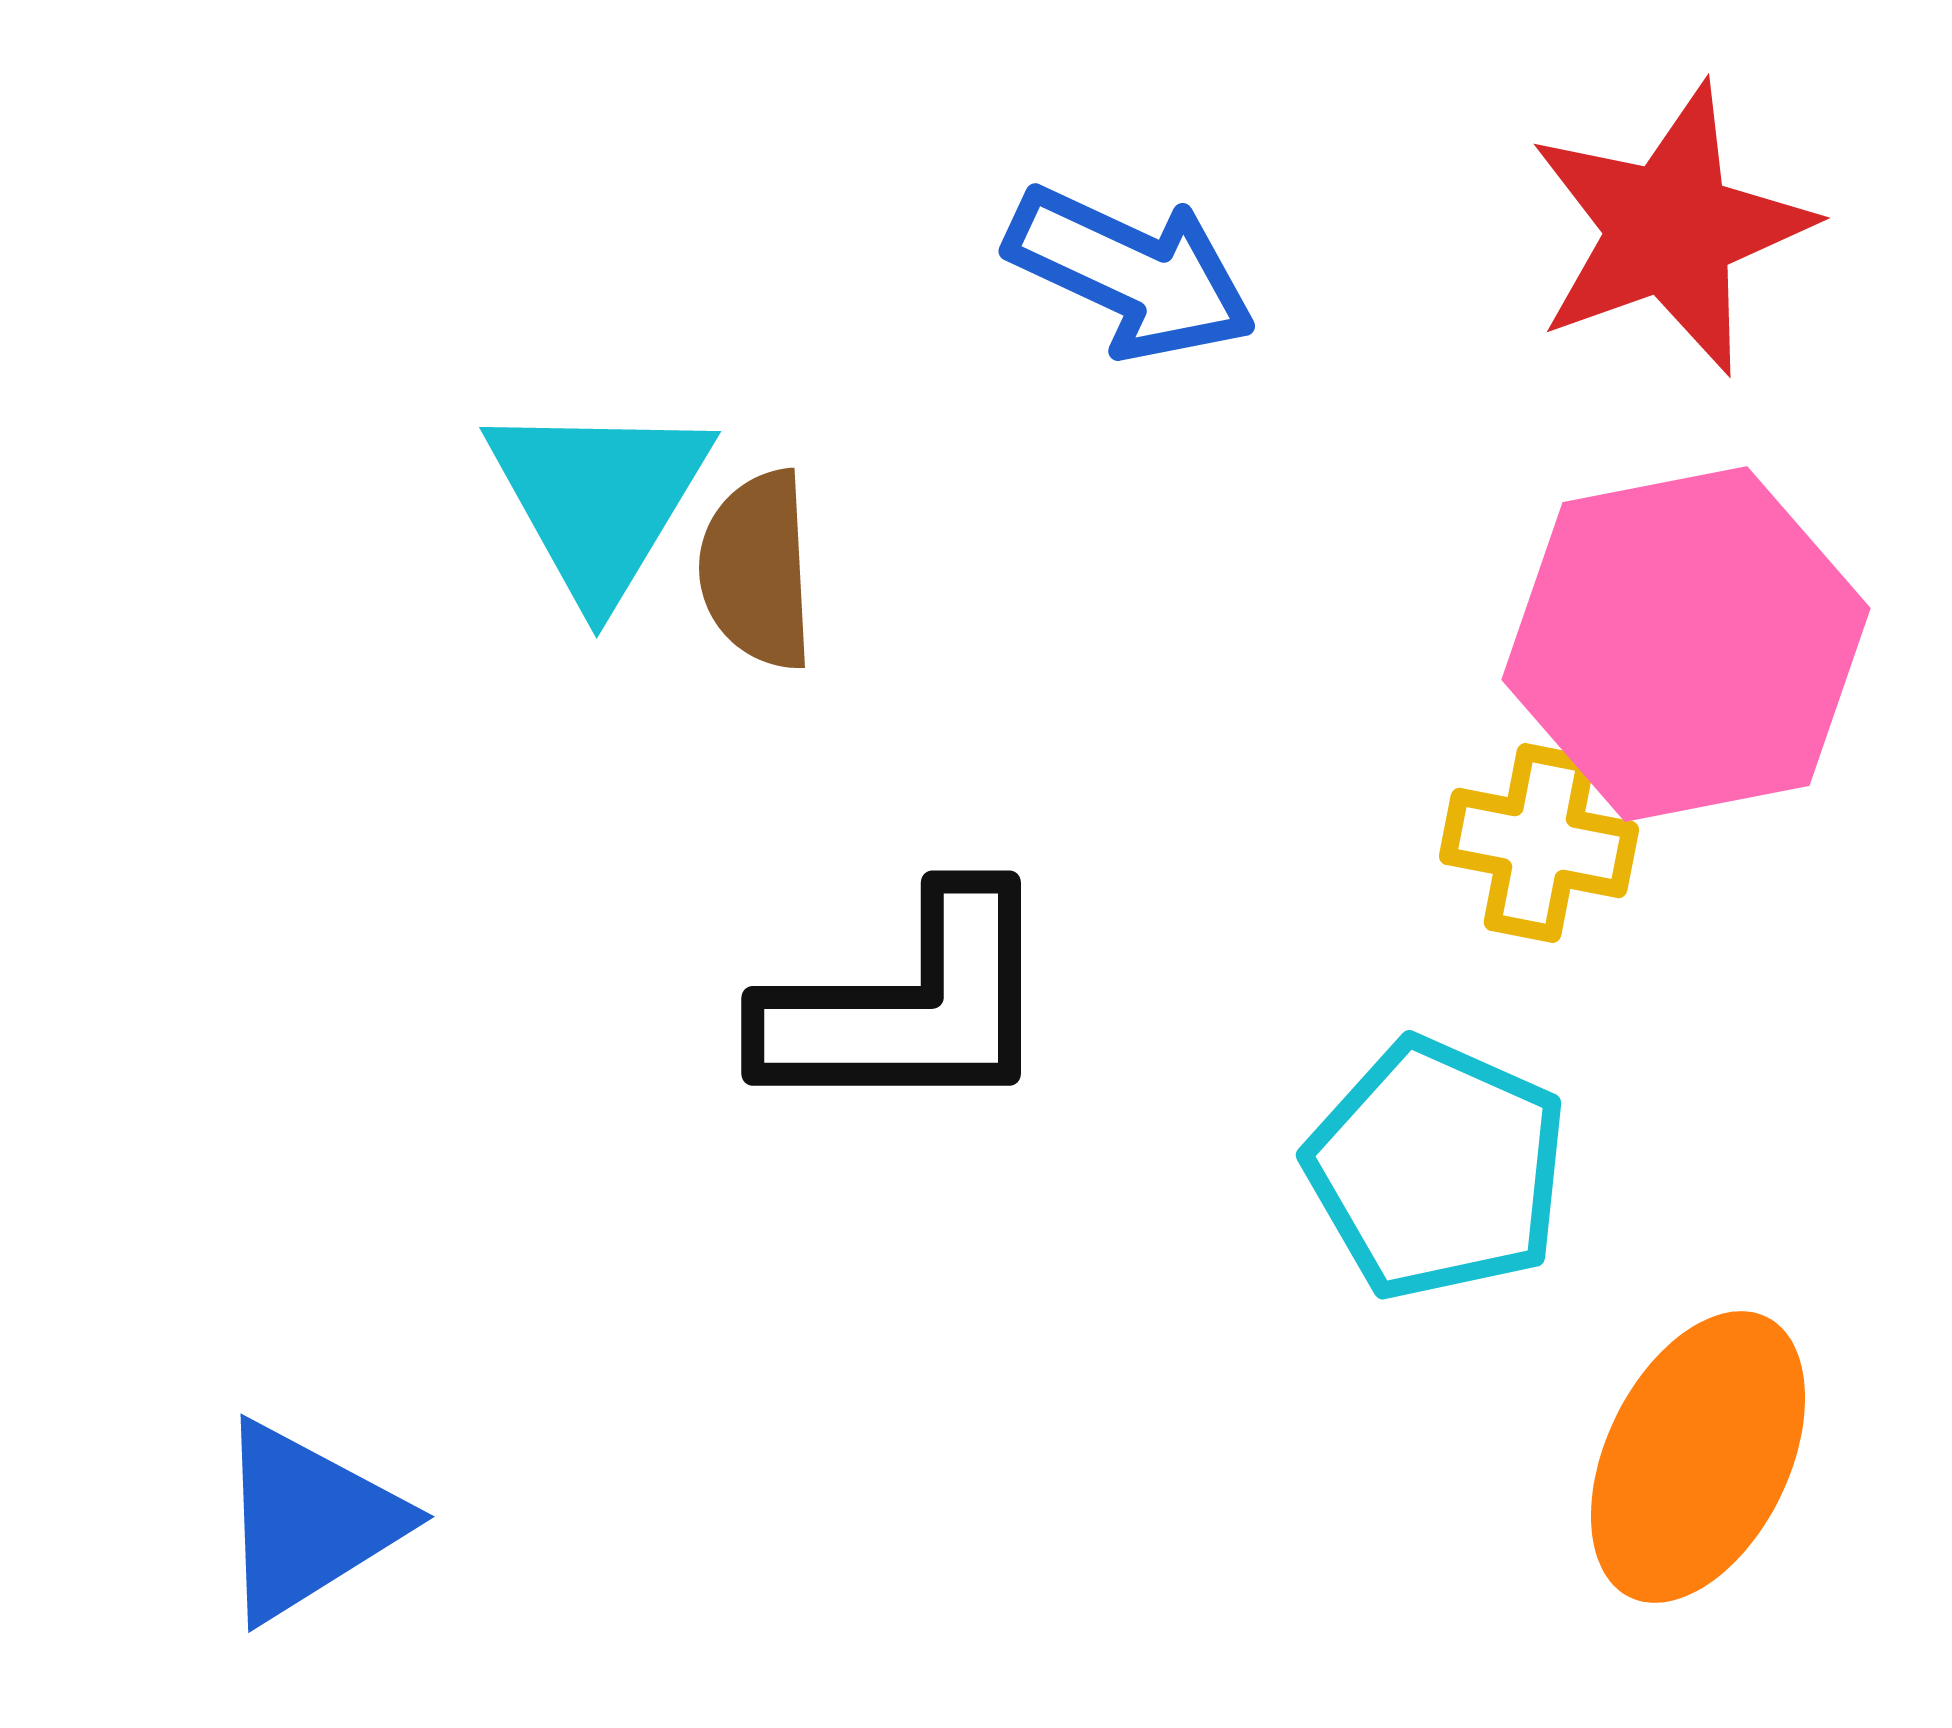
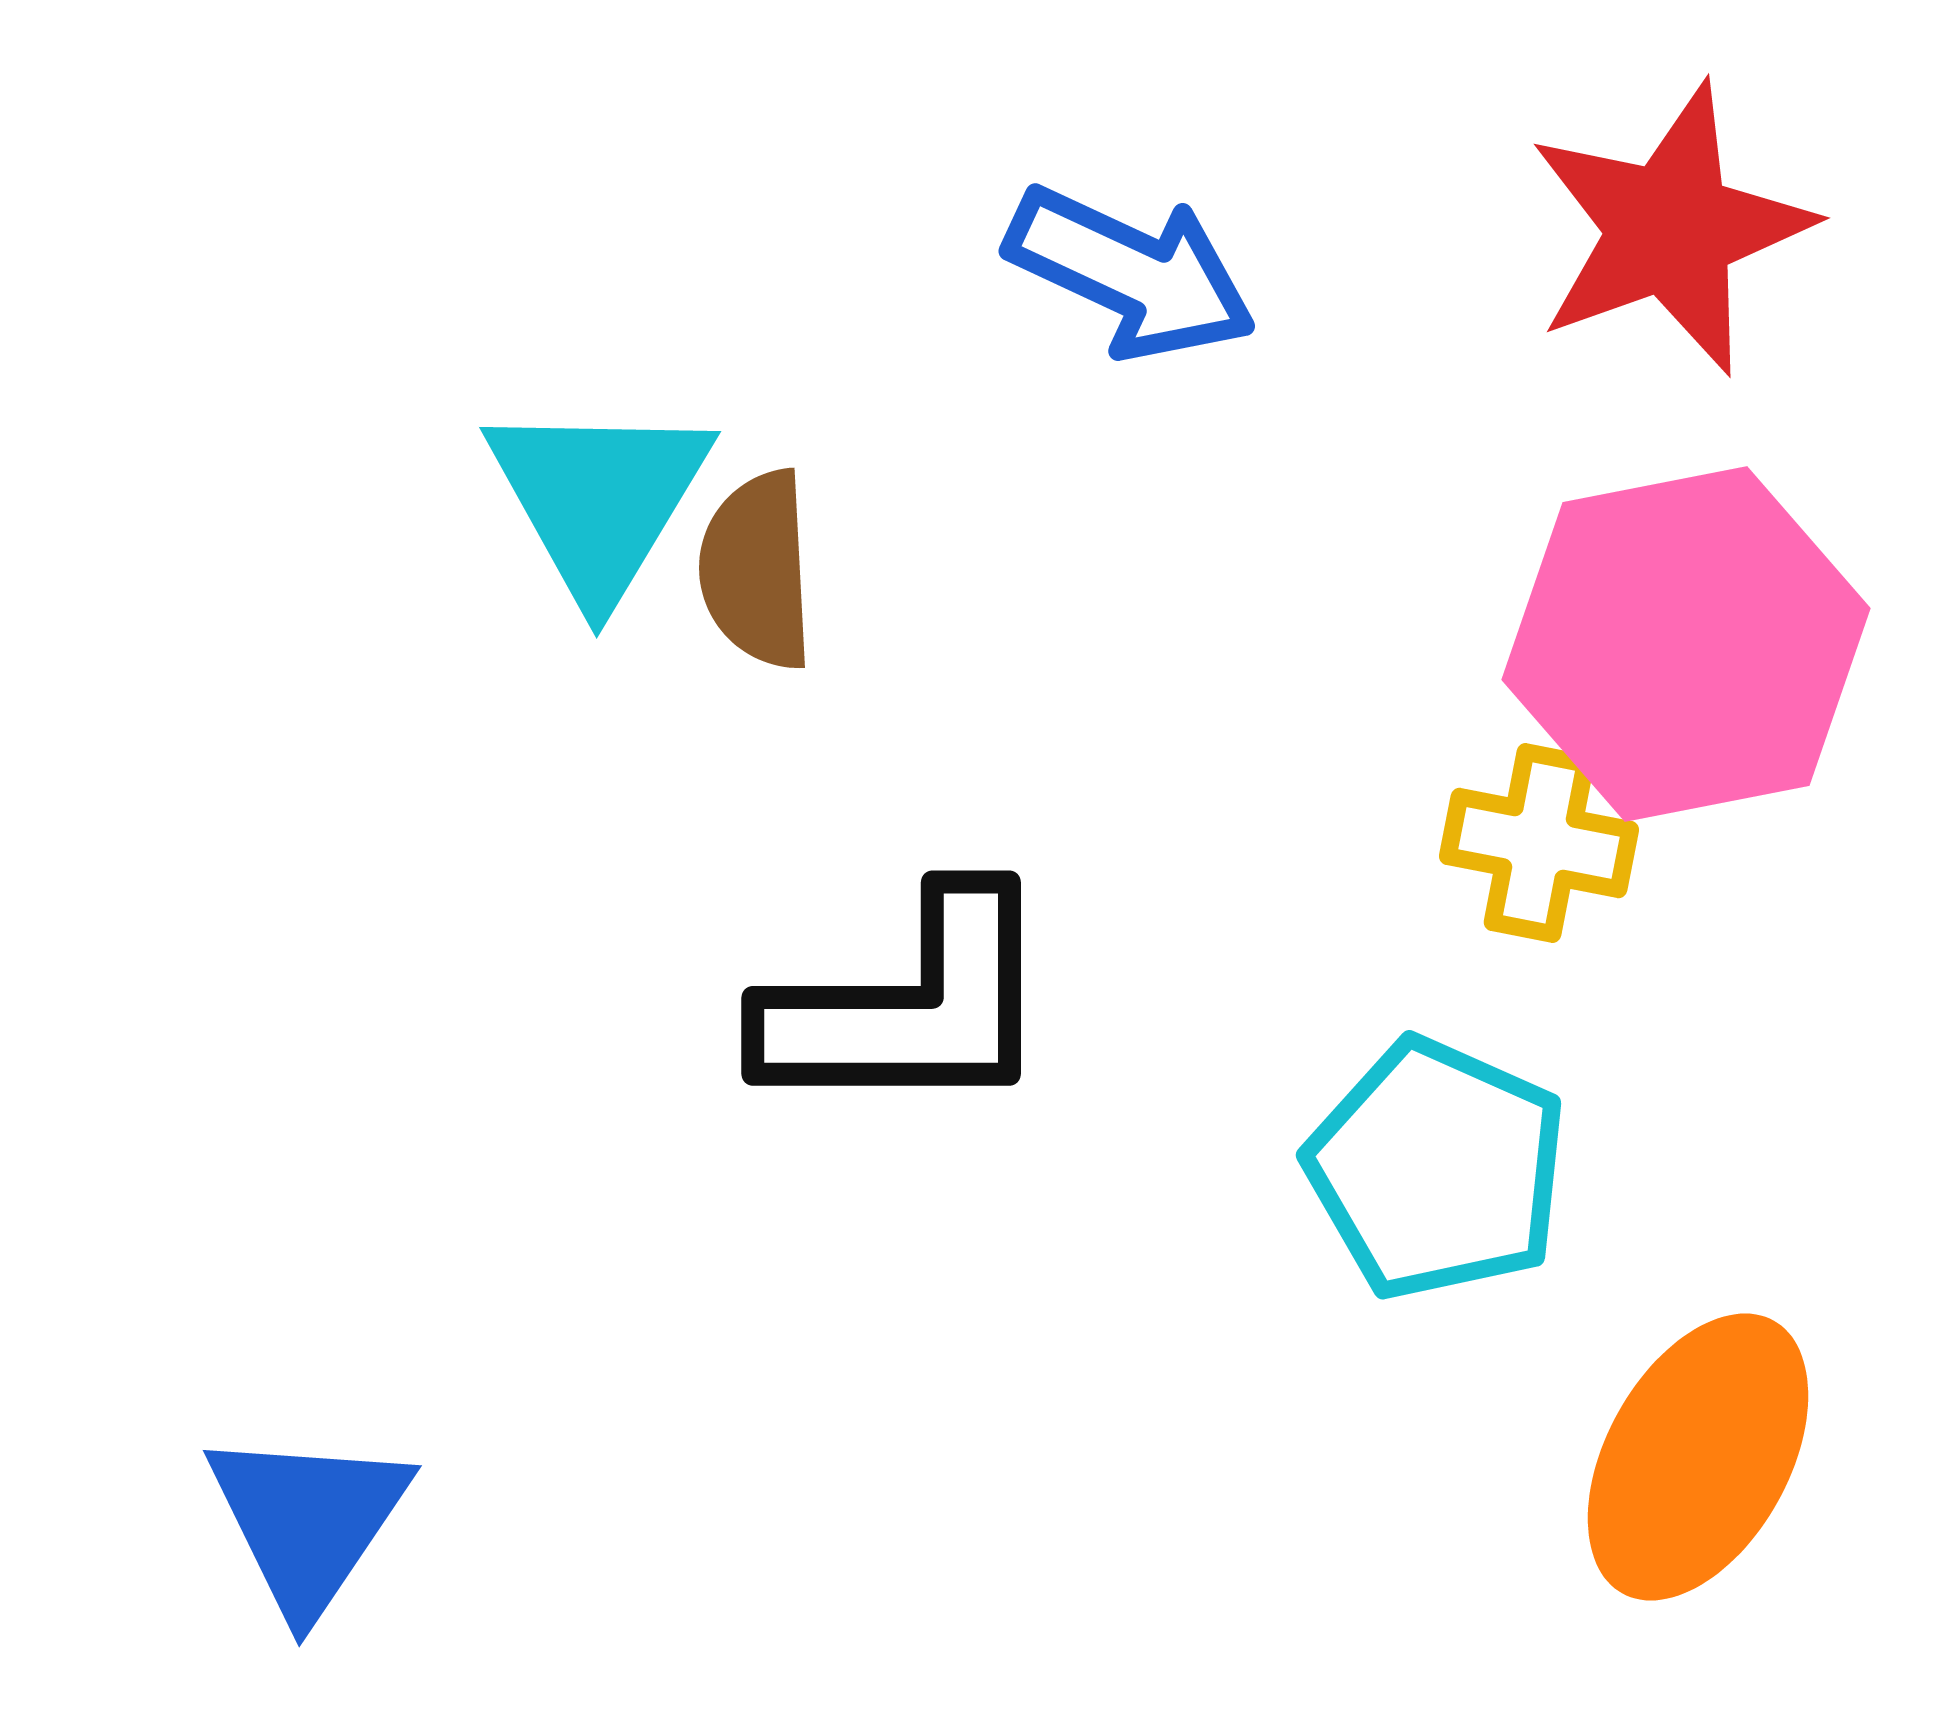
orange ellipse: rotated 3 degrees clockwise
blue triangle: rotated 24 degrees counterclockwise
